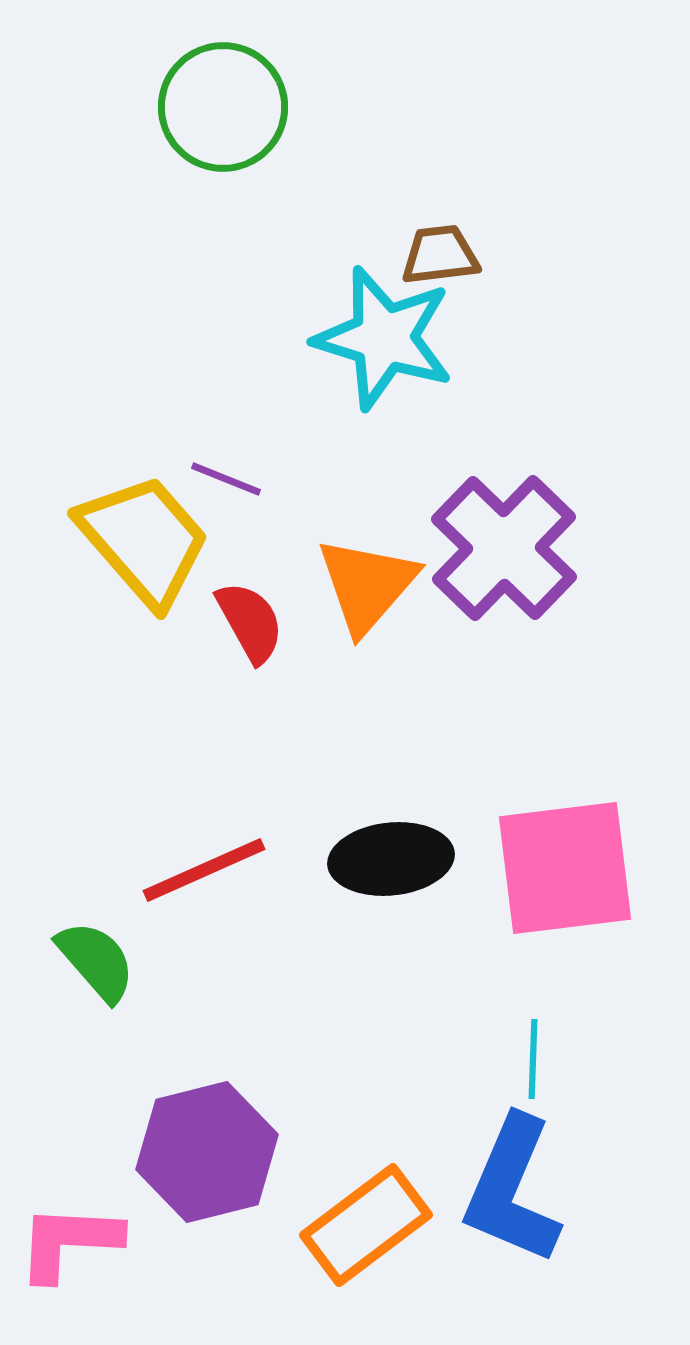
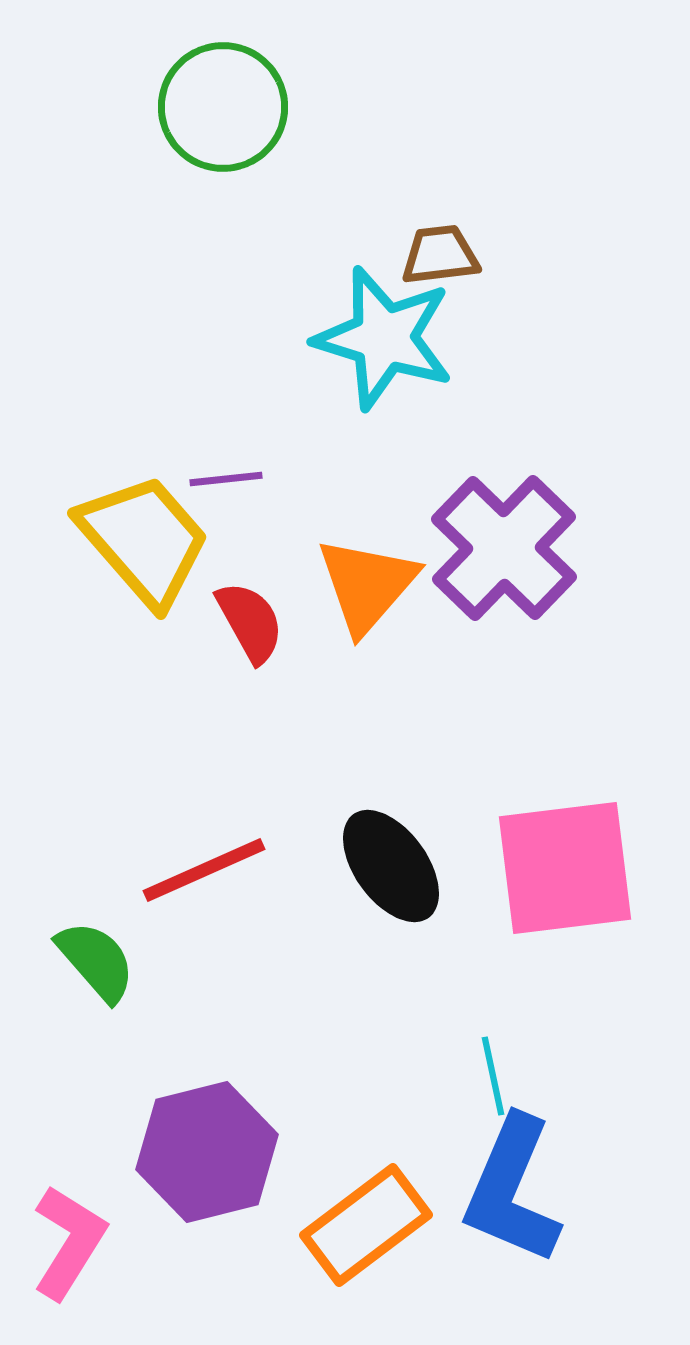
purple line: rotated 28 degrees counterclockwise
black ellipse: moved 7 px down; rotated 60 degrees clockwise
cyan line: moved 40 px left, 17 px down; rotated 14 degrees counterclockwise
pink L-shape: rotated 119 degrees clockwise
